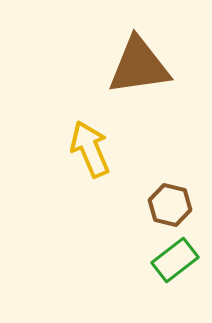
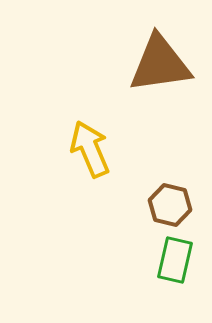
brown triangle: moved 21 px right, 2 px up
green rectangle: rotated 39 degrees counterclockwise
